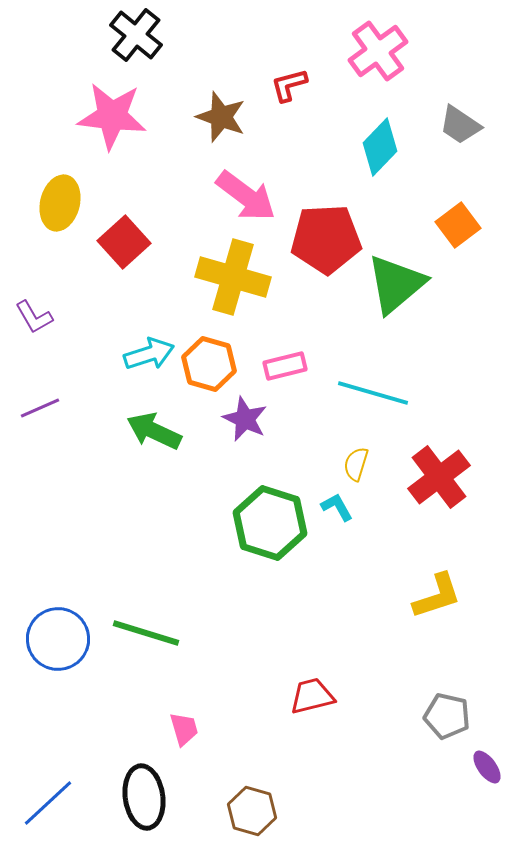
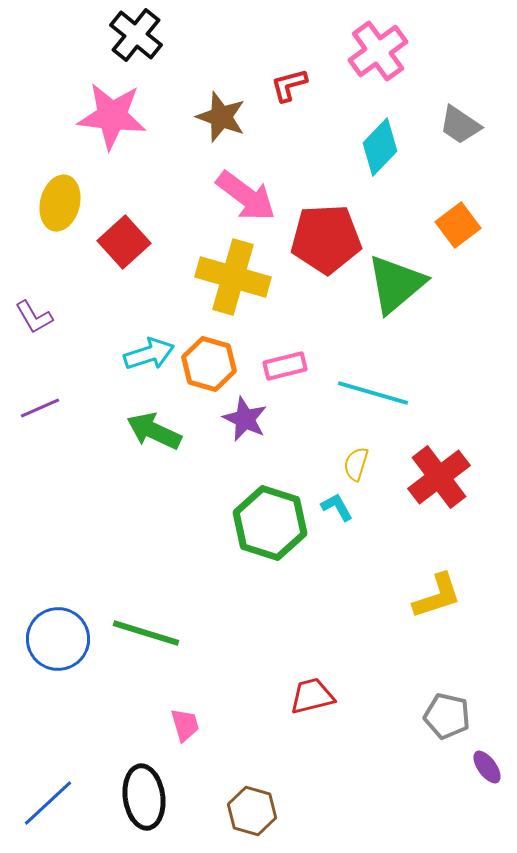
pink trapezoid: moved 1 px right, 4 px up
